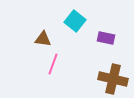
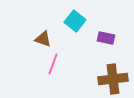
brown triangle: rotated 12 degrees clockwise
brown cross: rotated 20 degrees counterclockwise
